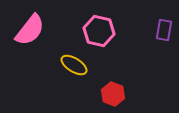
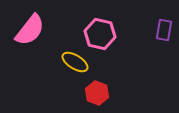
pink hexagon: moved 1 px right, 3 px down
yellow ellipse: moved 1 px right, 3 px up
red hexagon: moved 16 px left, 1 px up
